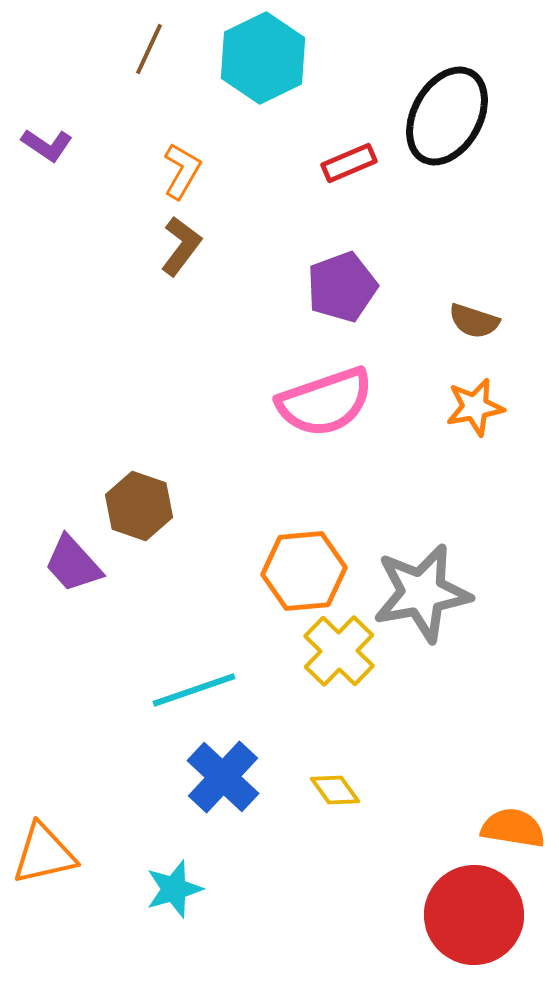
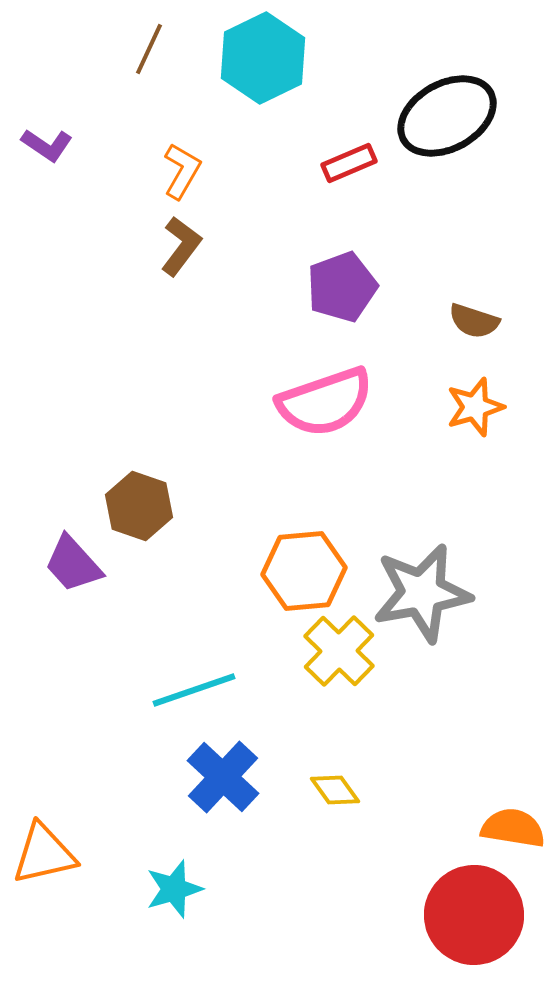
black ellipse: rotated 32 degrees clockwise
orange star: rotated 6 degrees counterclockwise
